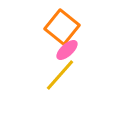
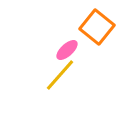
orange square: moved 35 px right
